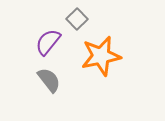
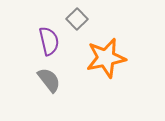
purple semicircle: moved 1 px right, 1 px up; rotated 128 degrees clockwise
orange star: moved 5 px right, 2 px down
